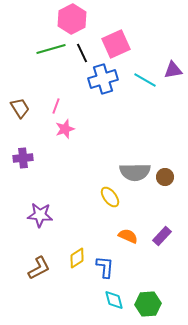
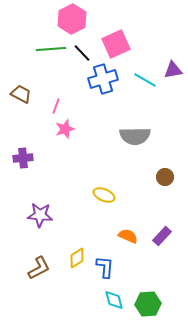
green line: rotated 12 degrees clockwise
black line: rotated 18 degrees counterclockwise
brown trapezoid: moved 1 px right, 14 px up; rotated 30 degrees counterclockwise
gray semicircle: moved 36 px up
yellow ellipse: moved 6 px left, 2 px up; rotated 30 degrees counterclockwise
